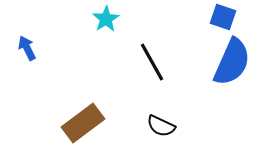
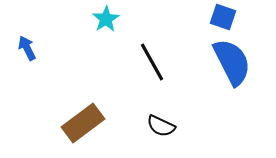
blue semicircle: rotated 51 degrees counterclockwise
